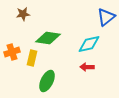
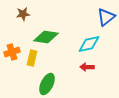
green diamond: moved 2 px left, 1 px up
green ellipse: moved 3 px down
